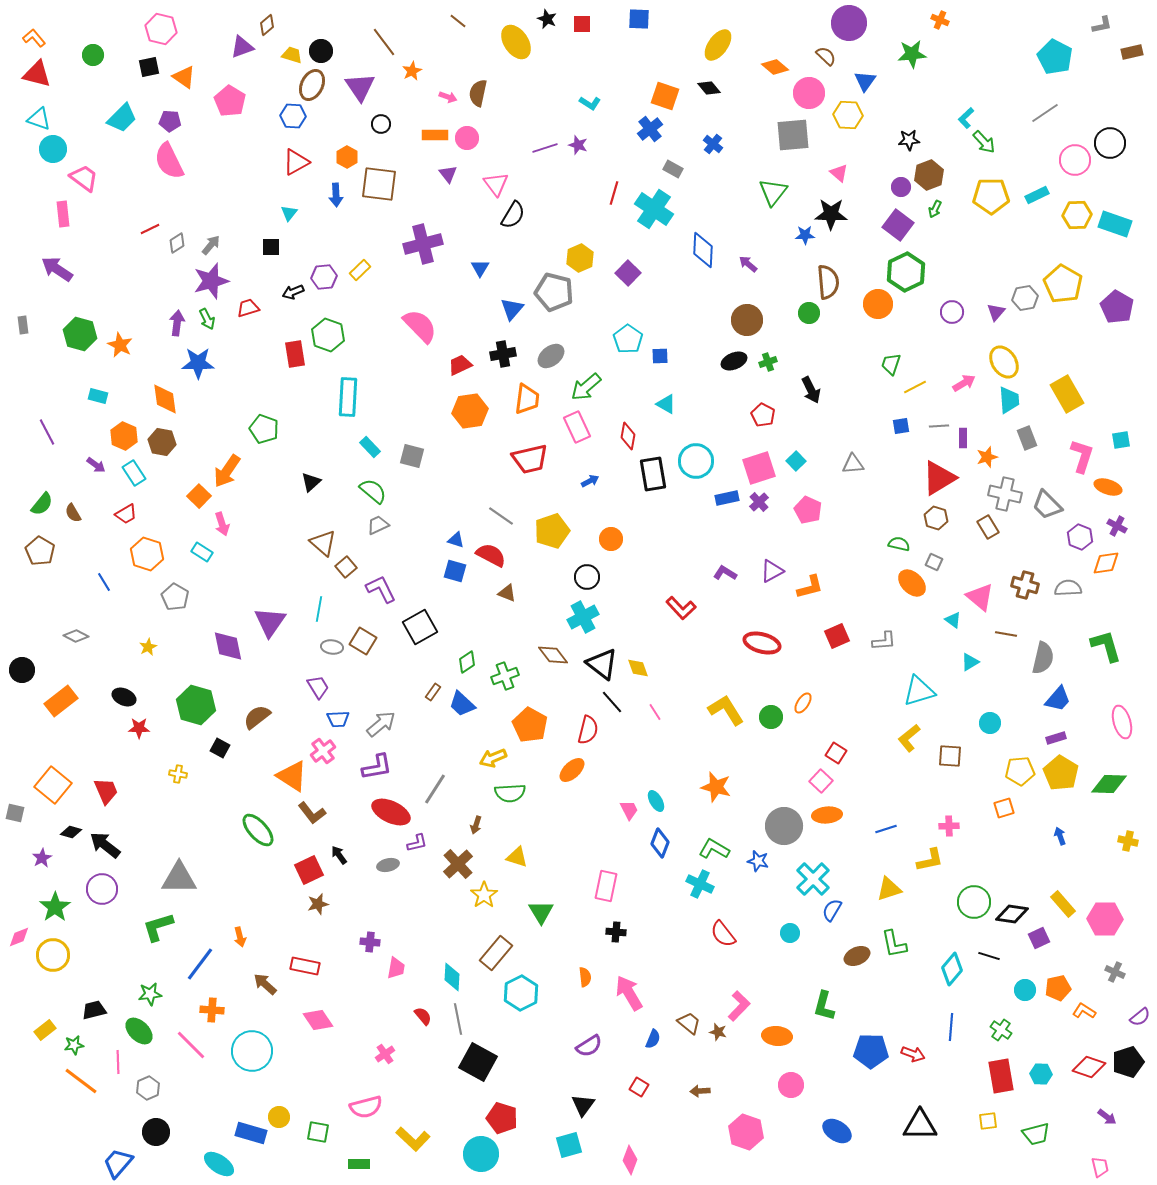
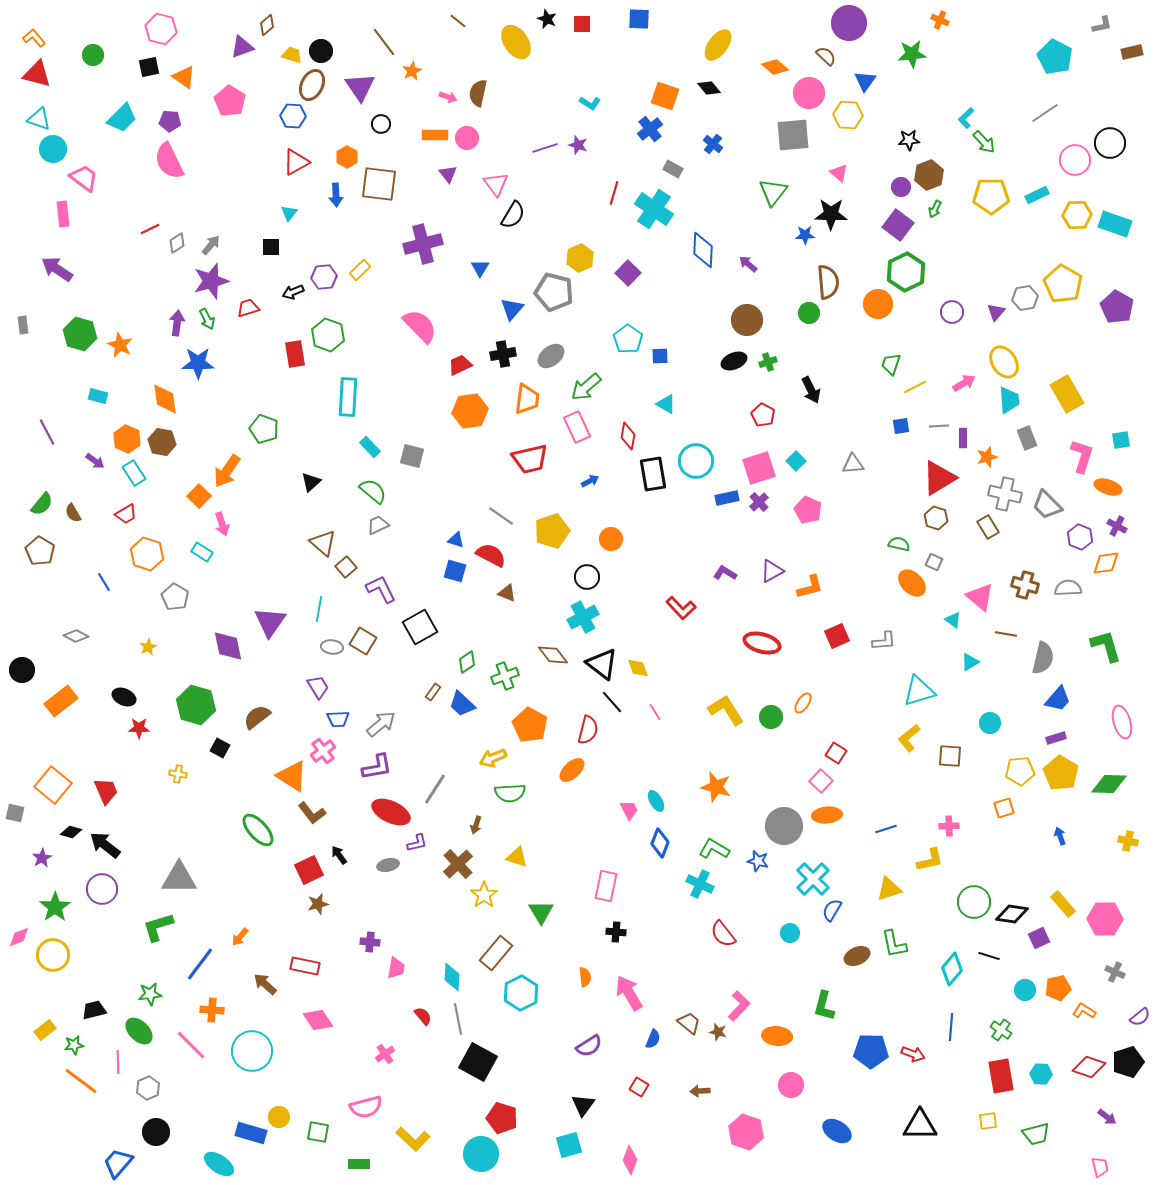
orange hexagon at (124, 436): moved 3 px right, 3 px down
purple arrow at (96, 465): moved 1 px left, 4 px up
orange arrow at (240, 937): rotated 54 degrees clockwise
